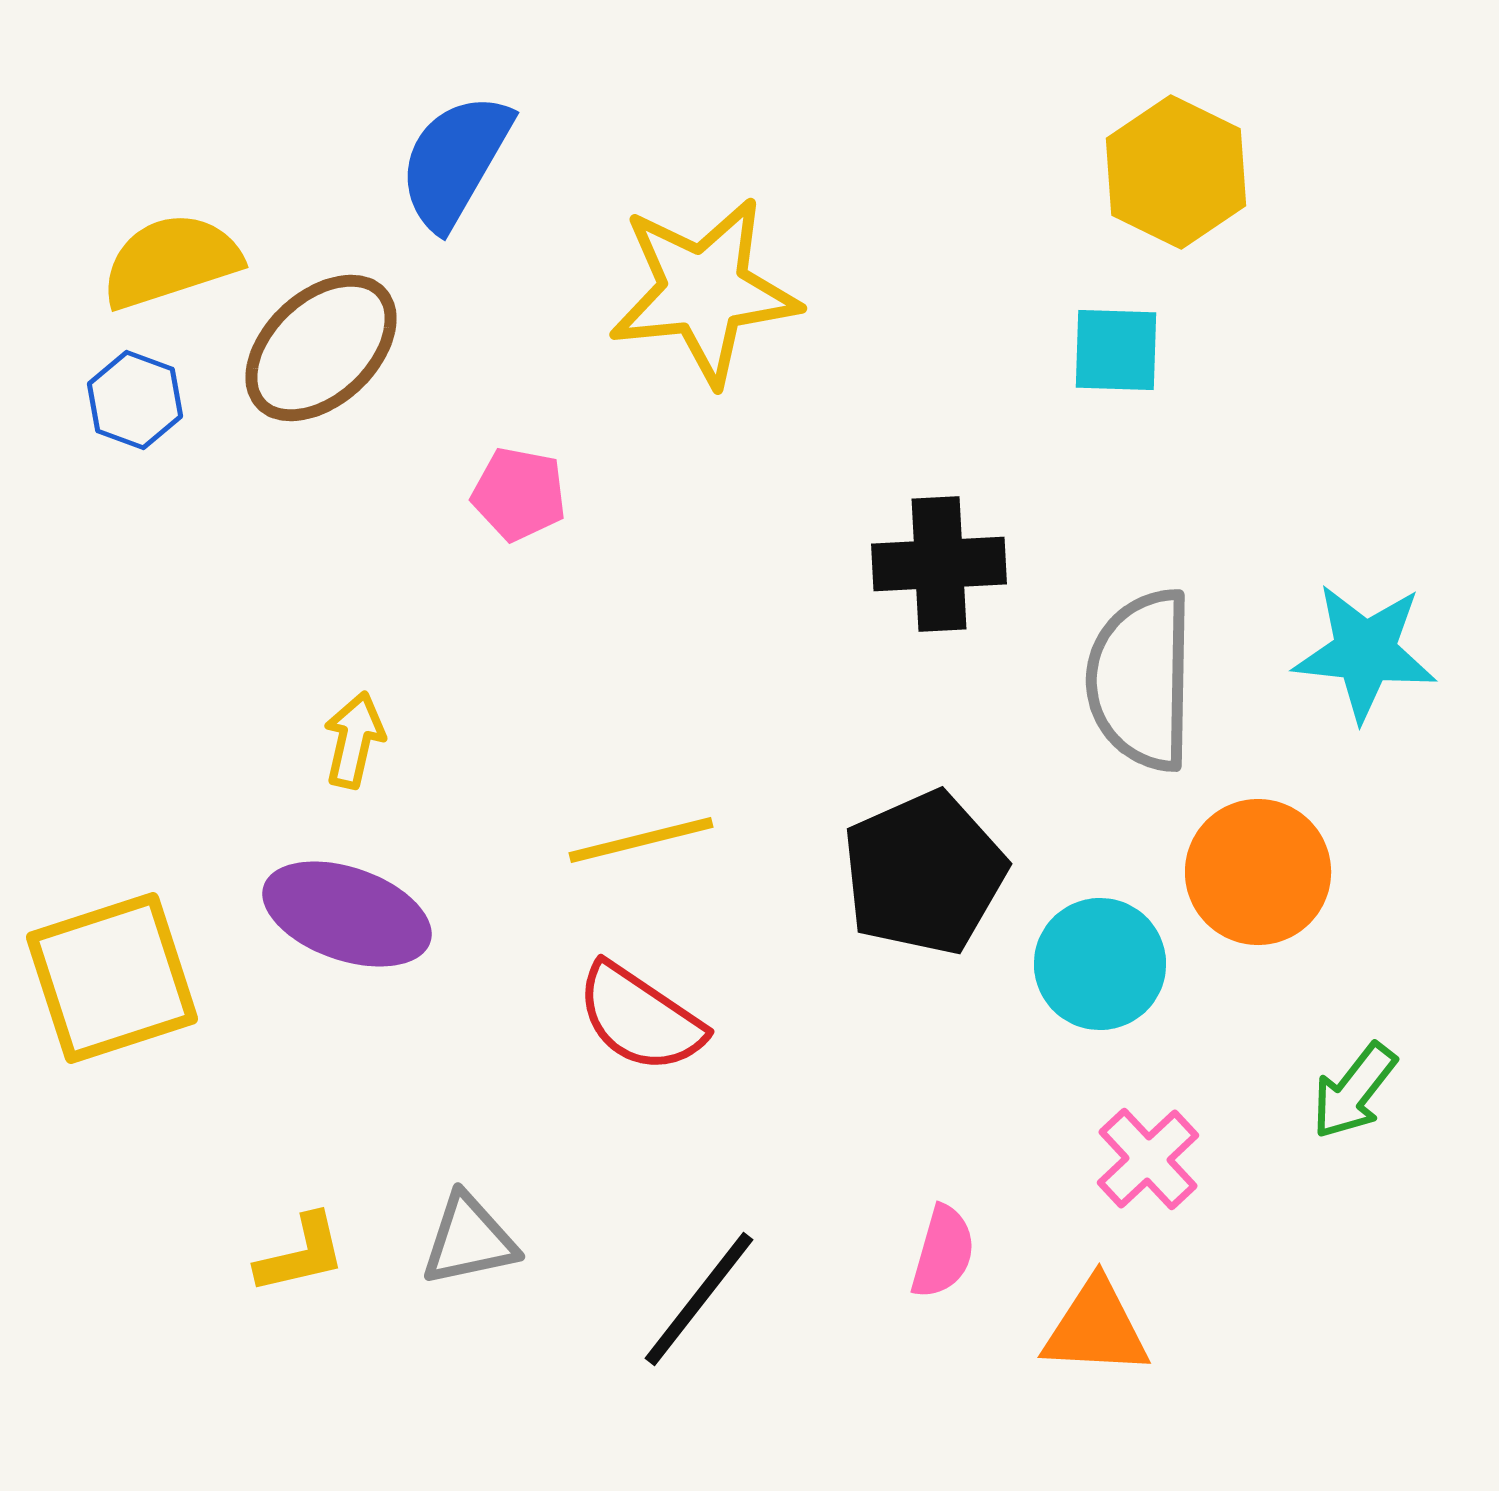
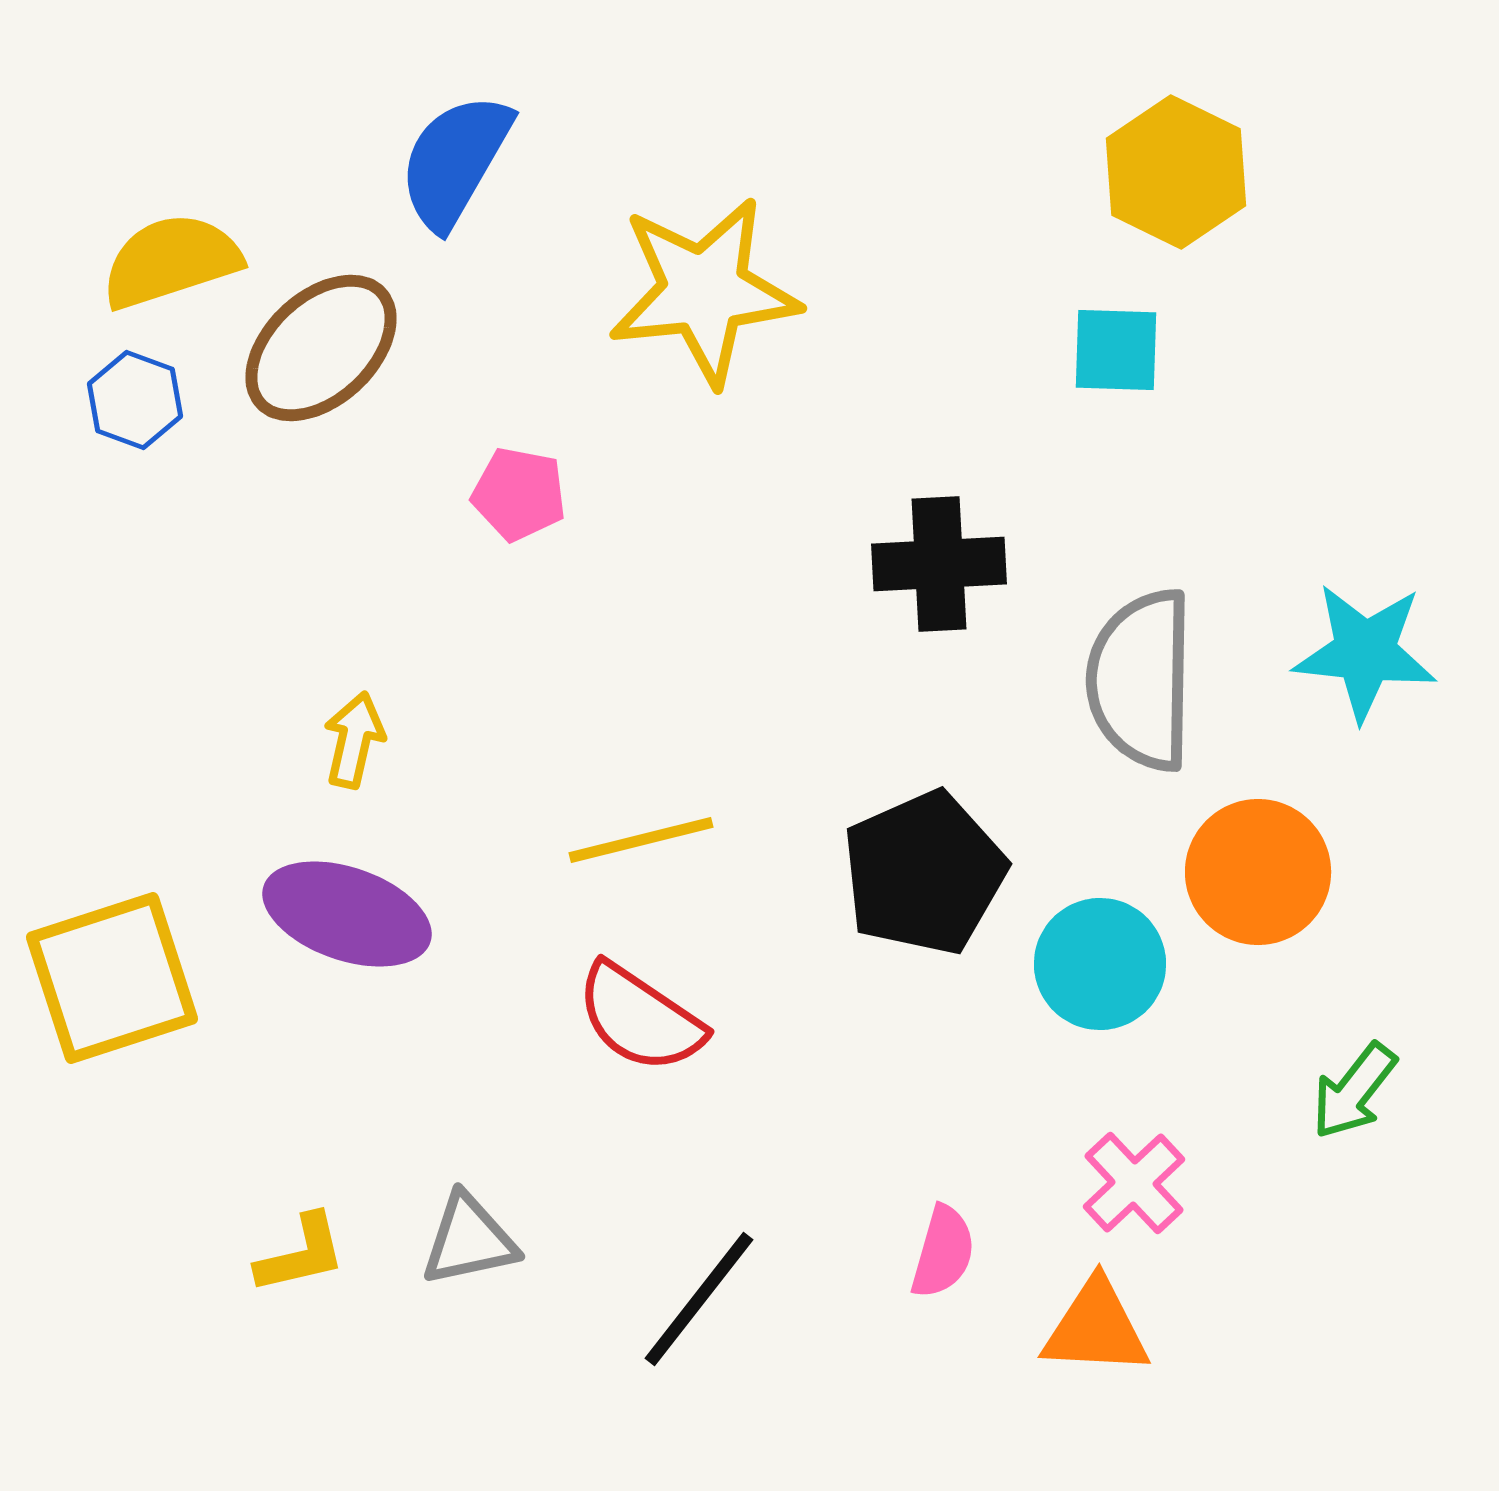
pink cross: moved 14 px left, 24 px down
